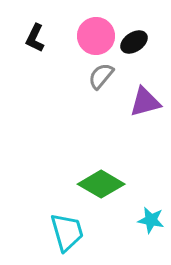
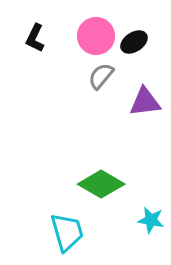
purple triangle: rotated 8 degrees clockwise
